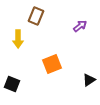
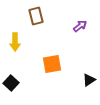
brown rectangle: rotated 36 degrees counterclockwise
yellow arrow: moved 3 px left, 3 px down
orange square: rotated 12 degrees clockwise
black square: moved 1 px left, 1 px up; rotated 21 degrees clockwise
